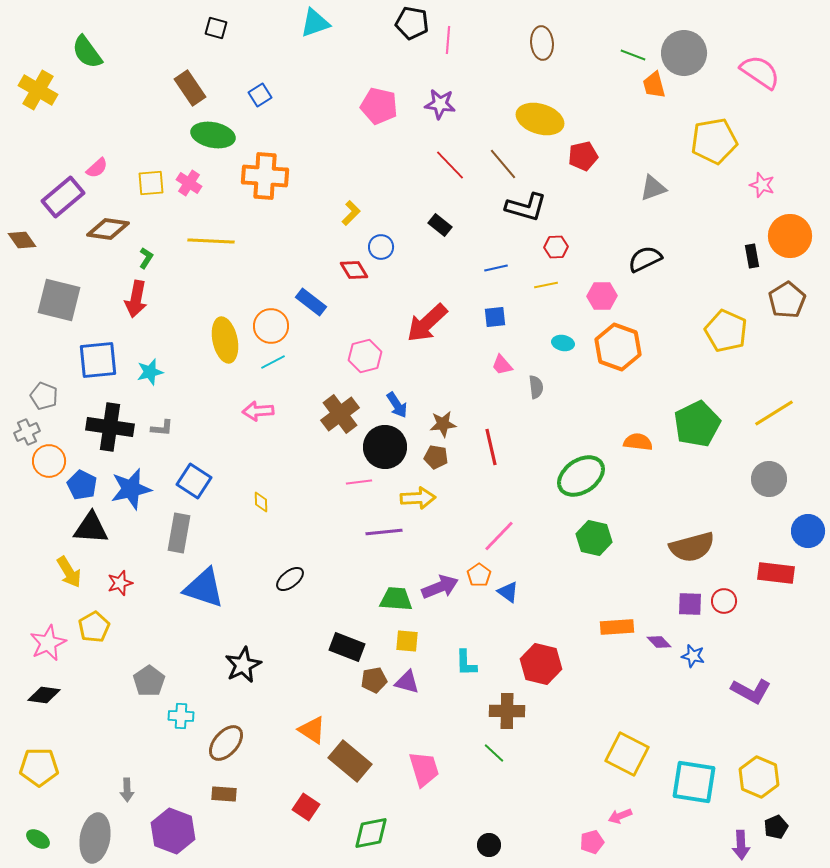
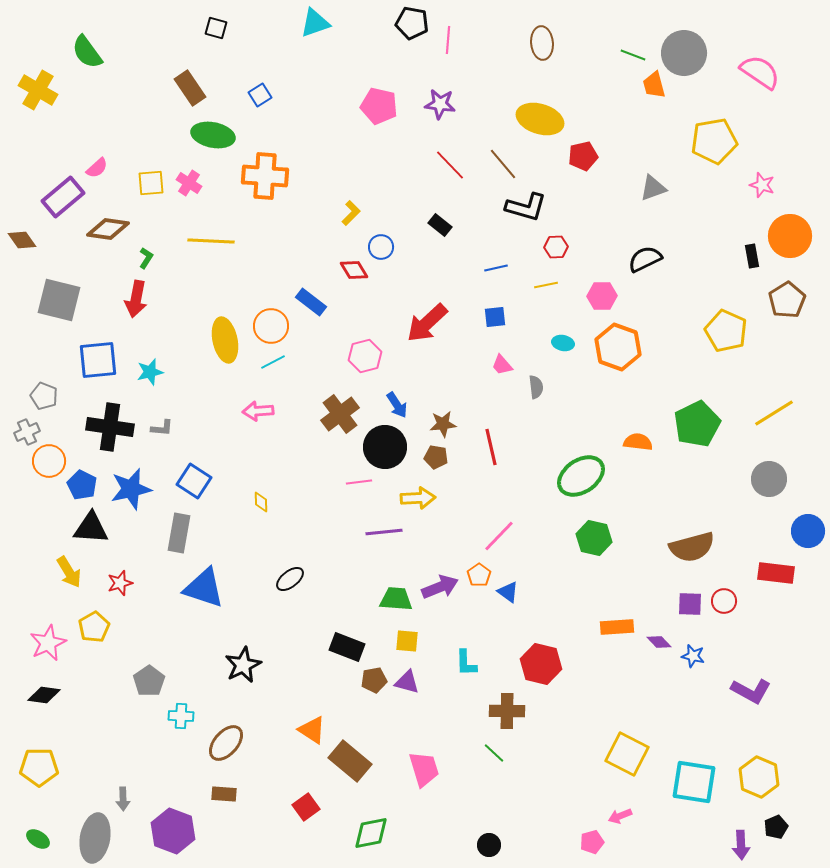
gray arrow at (127, 790): moved 4 px left, 9 px down
red square at (306, 807): rotated 20 degrees clockwise
